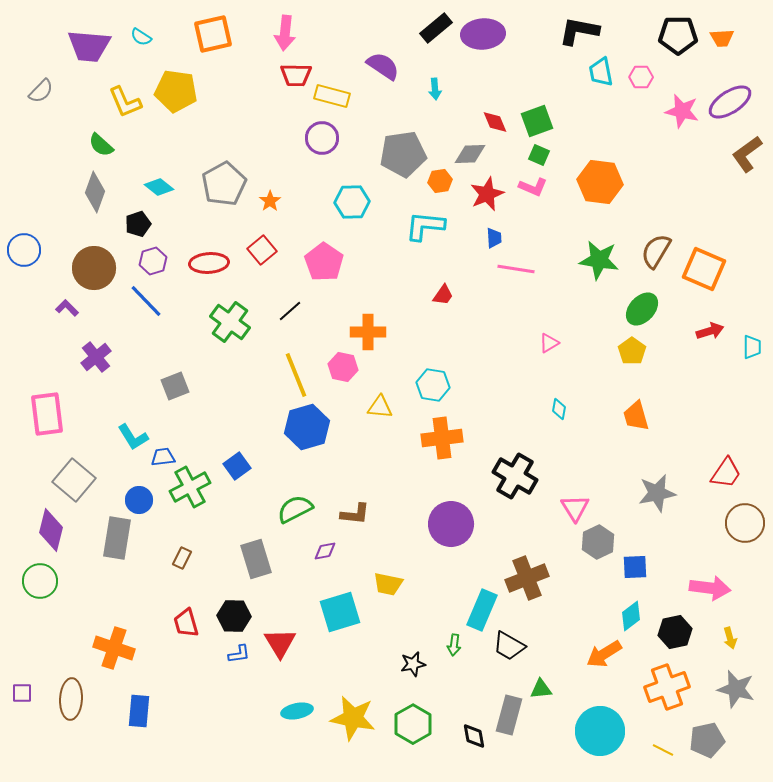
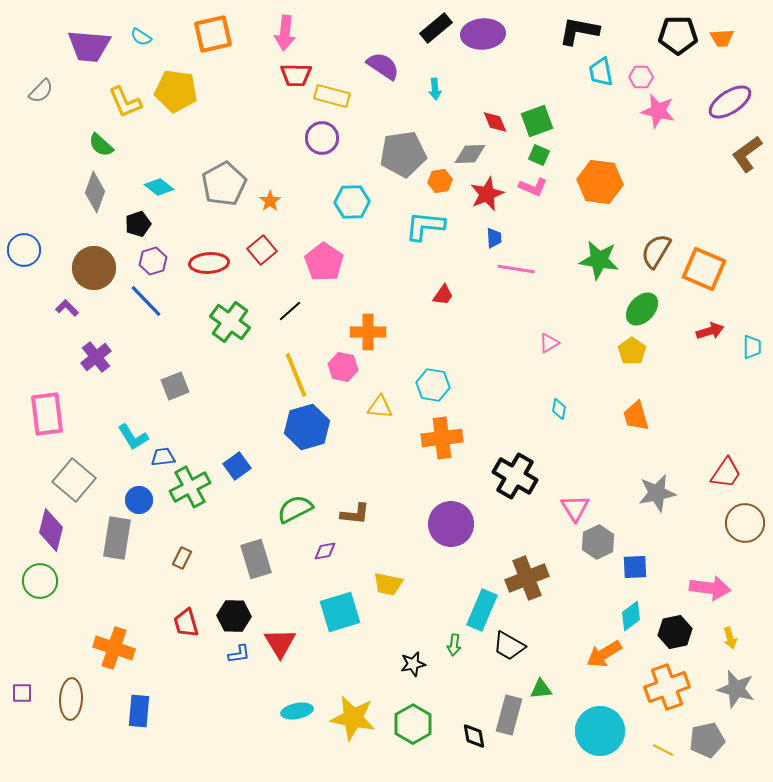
pink star at (682, 111): moved 24 px left
